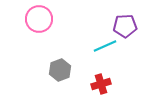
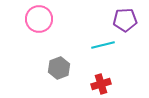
purple pentagon: moved 6 px up
cyan line: moved 2 px left, 1 px up; rotated 10 degrees clockwise
gray hexagon: moved 1 px left, 2 px up
